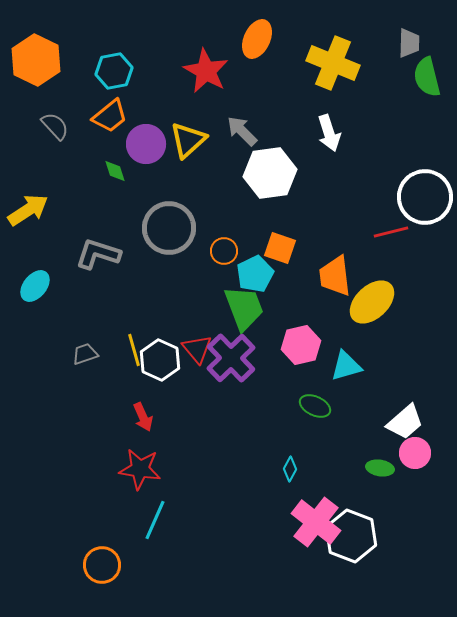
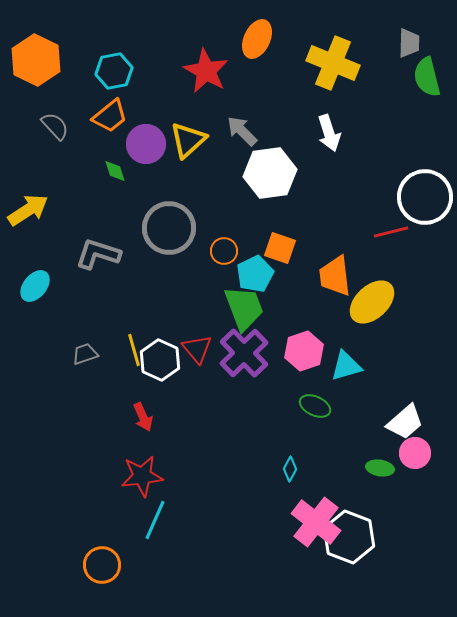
pink hexagon at (301, 345): moved 3 px right, 6 px down; rotated 6 degrees counterclockwise
purple cross at (231, 358): moved 13 px right, 5 px up
red star at (140, 469): moved 2 px right, 7 px down; rotated 15 degrees counterclockwise
white hexagon at (351, 536): moved 2 px left, 1 px down
